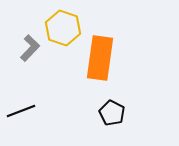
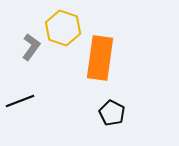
gray L-shape: moved 1 px right, 1 px up; rotated 8 degrees counterclockwise
black line: moved 1 px left, 10 px up
